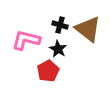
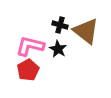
brown triangle: moved 2 px left, 2 px down
pink L-shape: moved 4 px right, 6 px down
red pentagon: moved 20 px left, 1 px up
